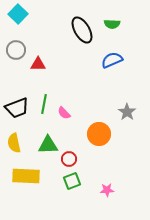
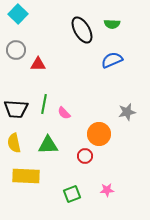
black trapezoid: moved 1 px left, 1 px down; rotated 25 degrees clockwise
gray star: rotated 24 degrees clockwise
red circle: moved 16 px right, 3 px up
green square: moved 13 px down
